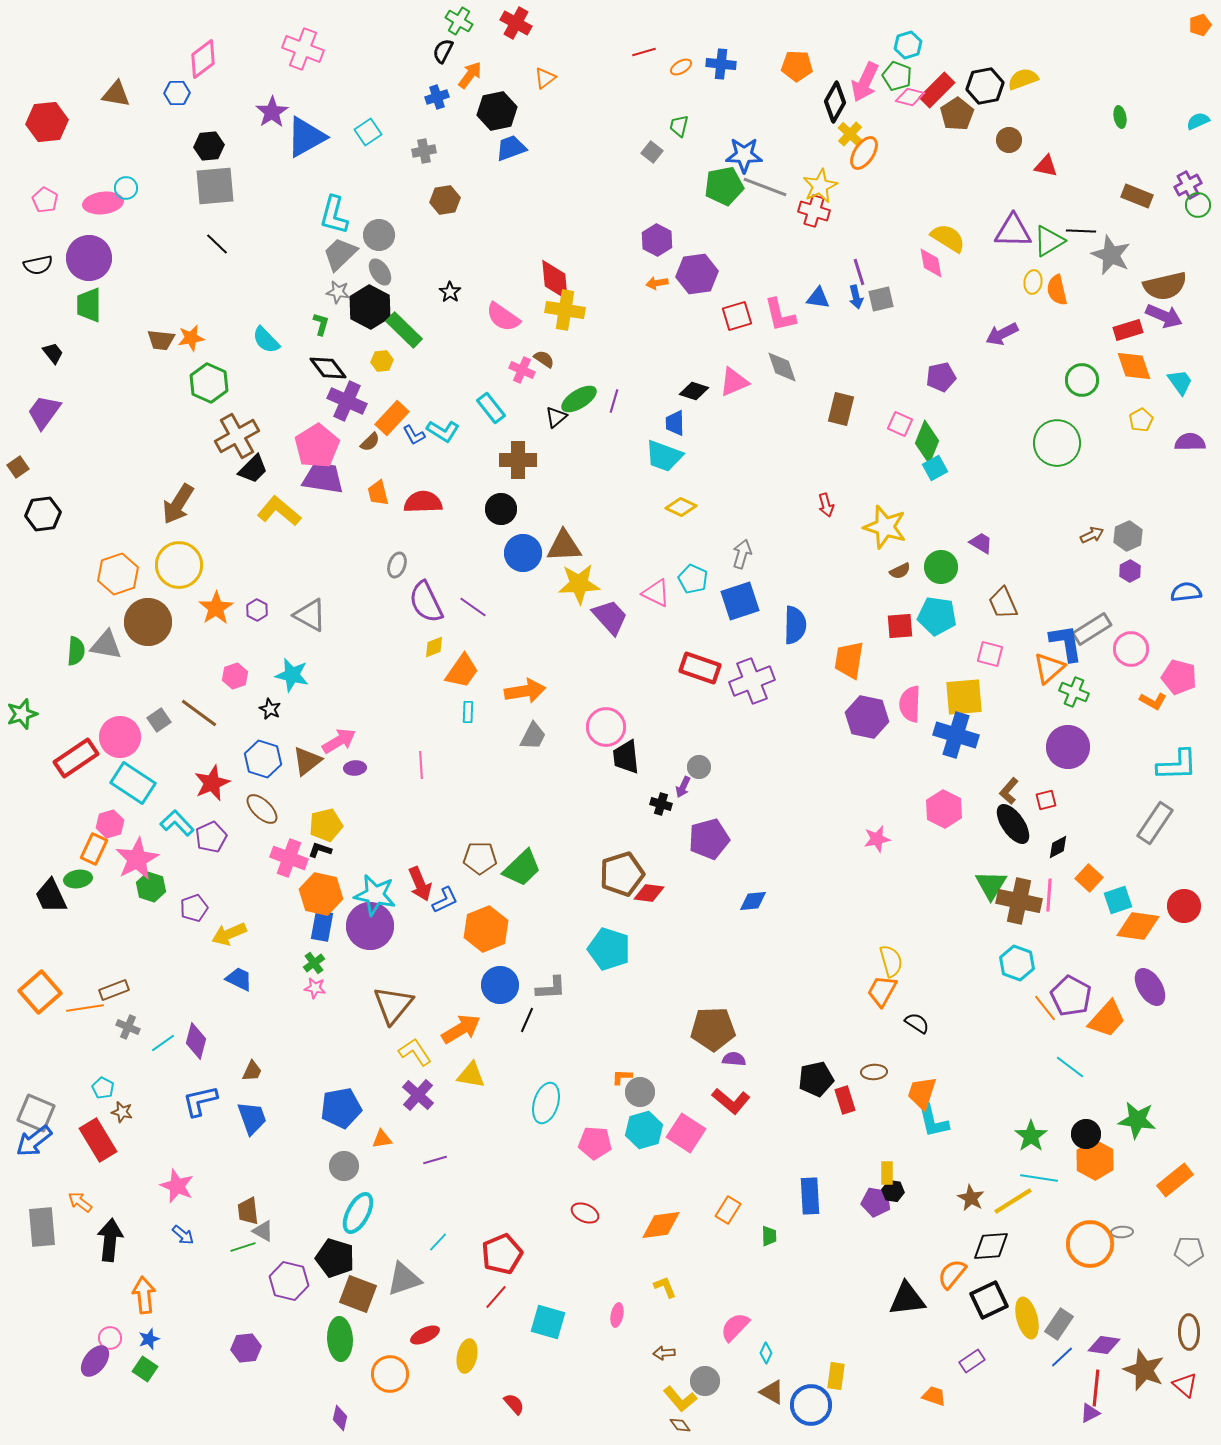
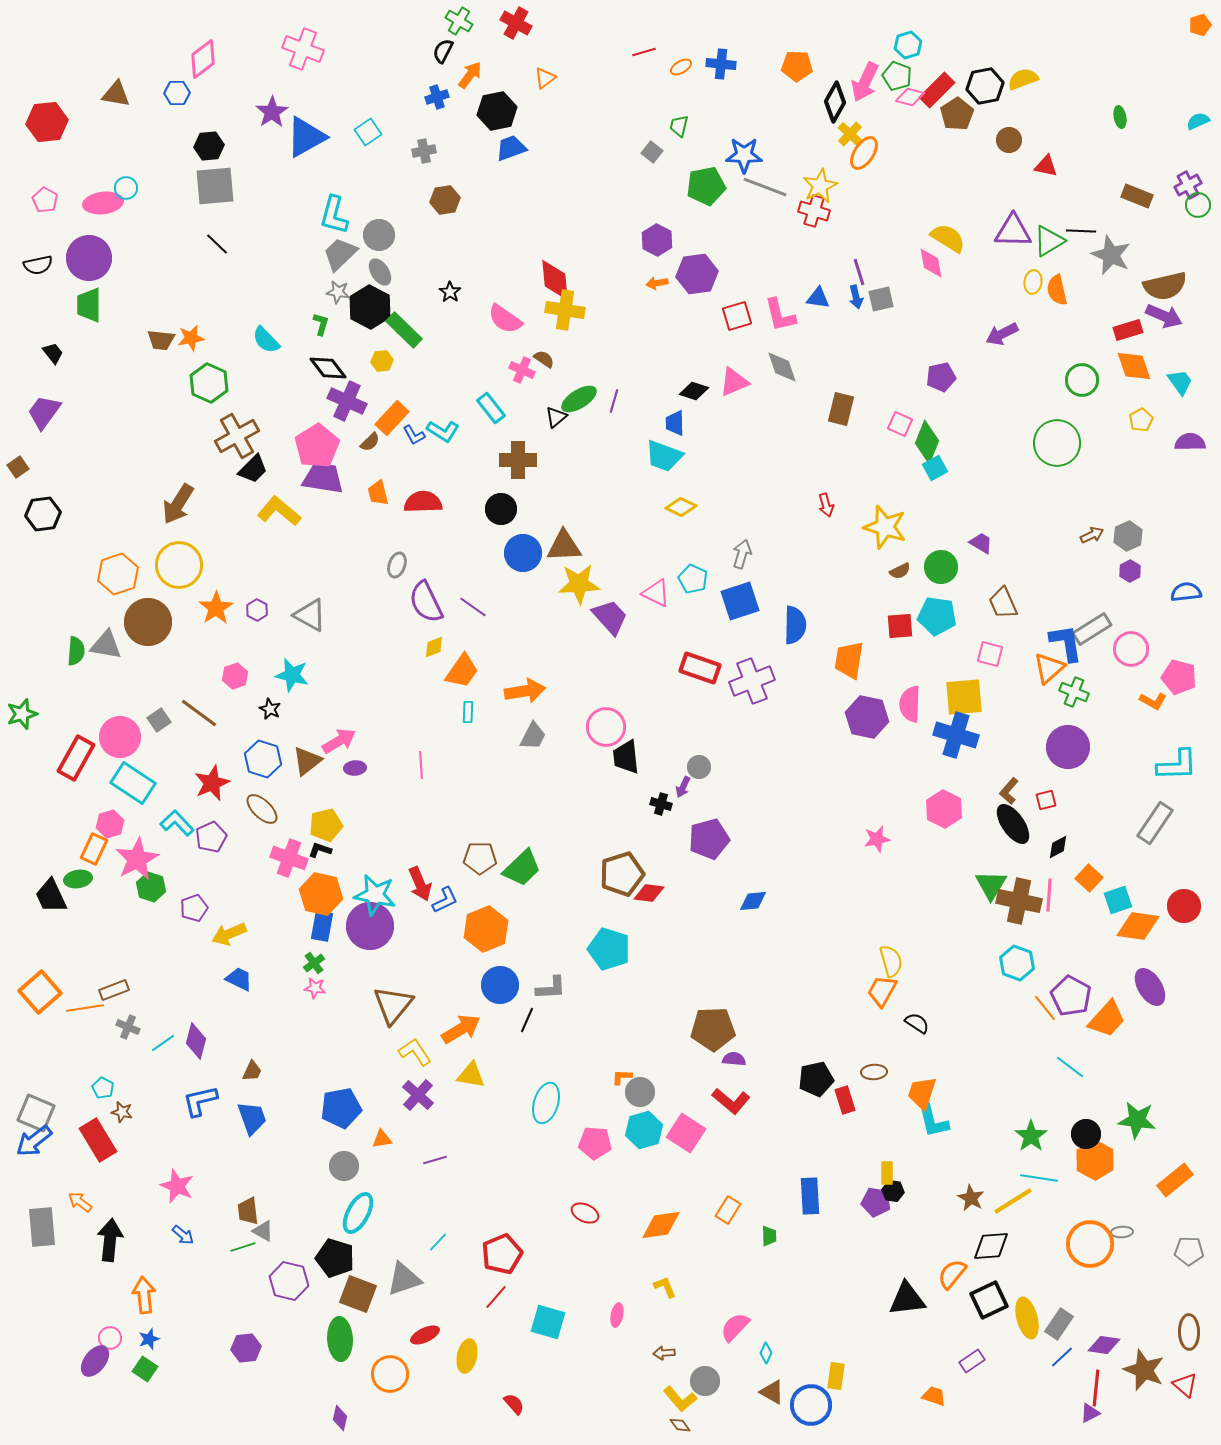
green pentagon at (724, 186): moved 18 px left
pink semicircle at (503, 317): moved 2 px right, 2 px down
red rectangle at (76, 758): rotated 27 degrees counterclockwise
